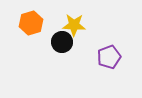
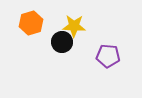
yellow star: moved 1 px down
purple pentagon: moved 1 px left, 1 px up; rotated 25 degrees clockwise
